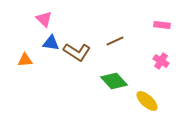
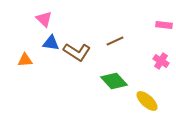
pink rectangle: moved 2 px right
